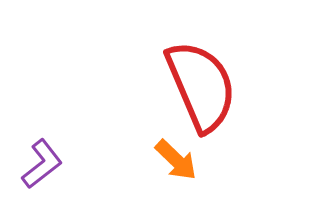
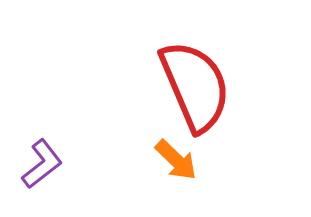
red semicircle: moved 6 px left
